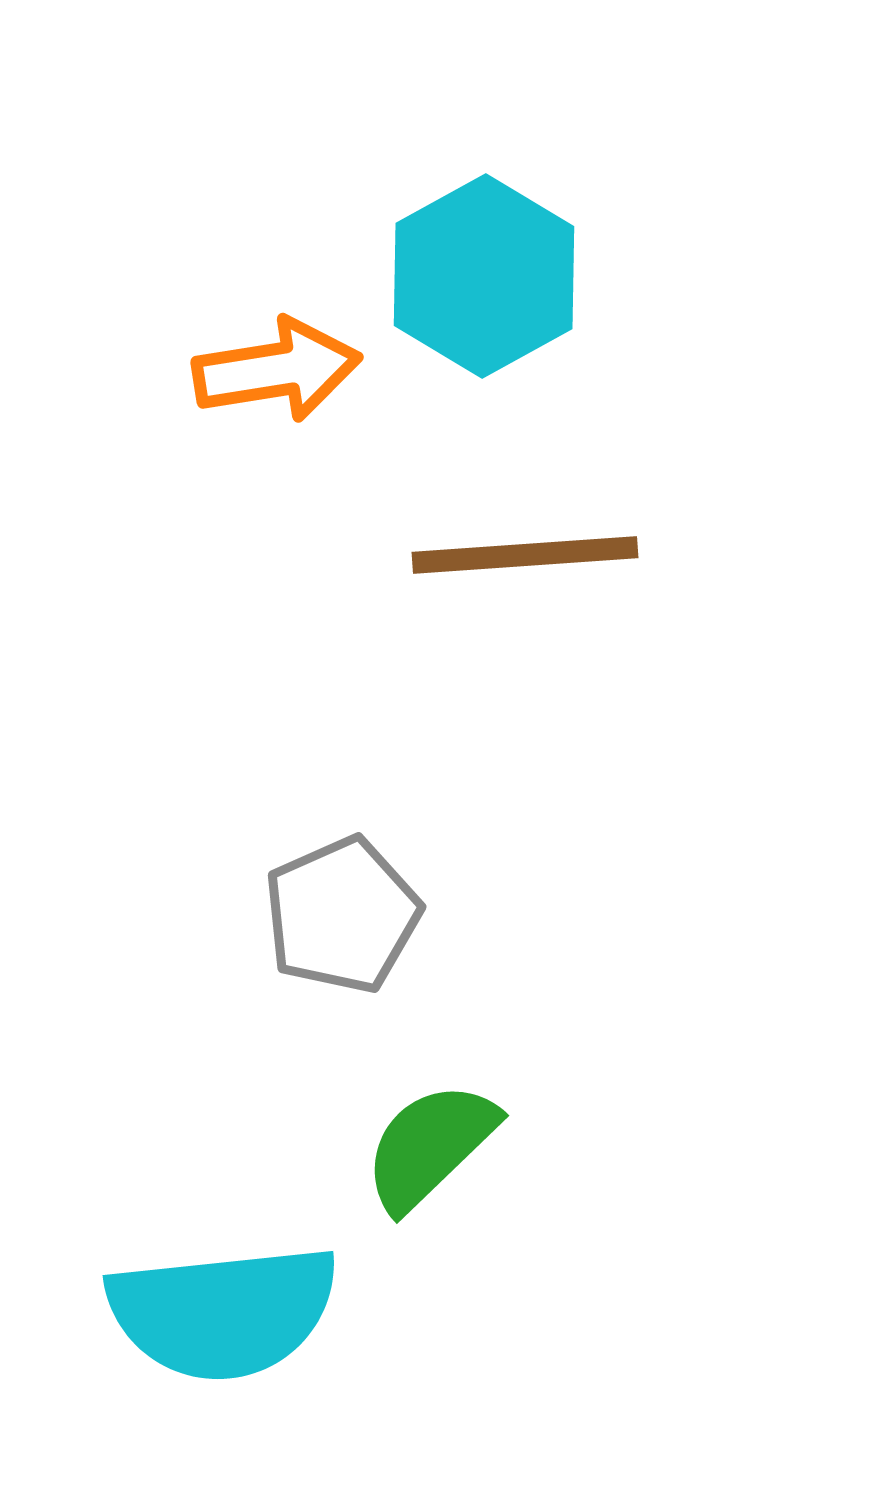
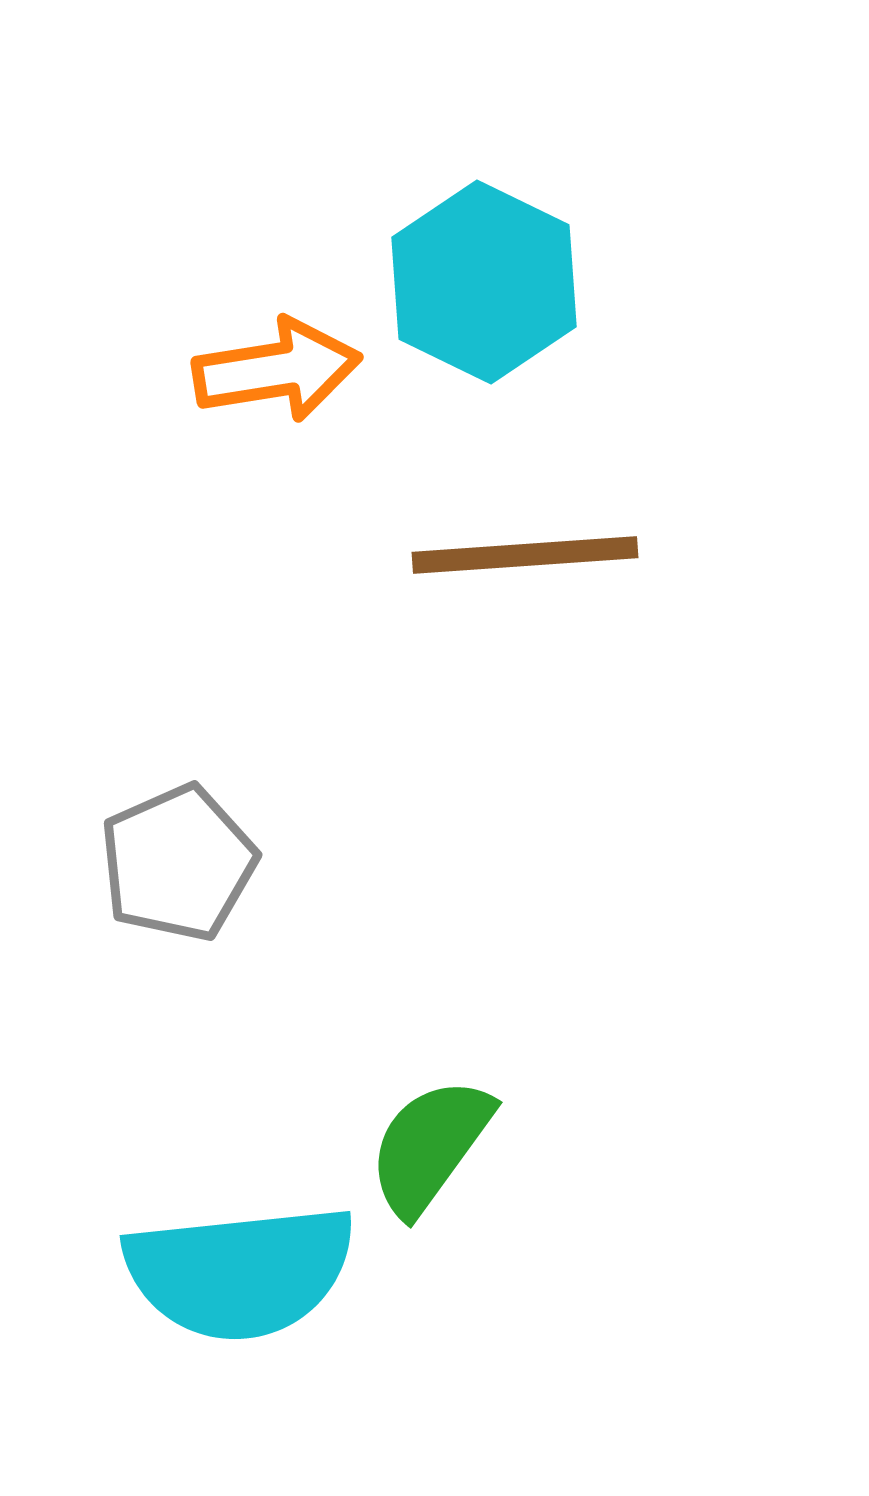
cyan hexagon: moved 6 px down; rotated 5 degrees counterclockwise
gray pentagon: moved 164 px left, 52 px up
green semicircle: rotated 10 degrees counterclockwise
cyan semicircle: moved 17 px right, 40 px up
